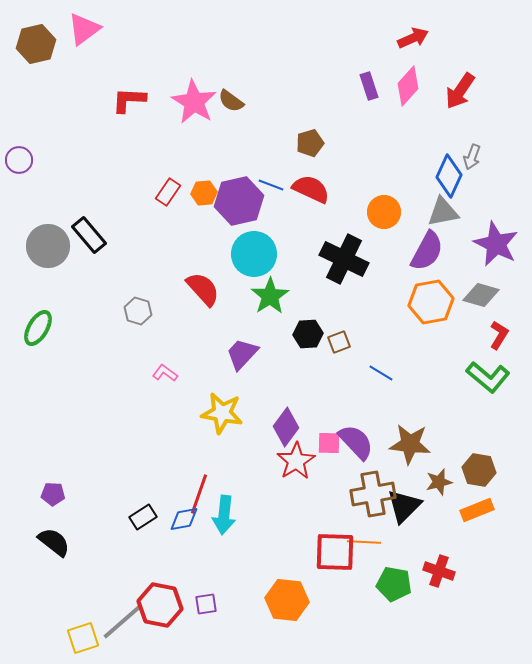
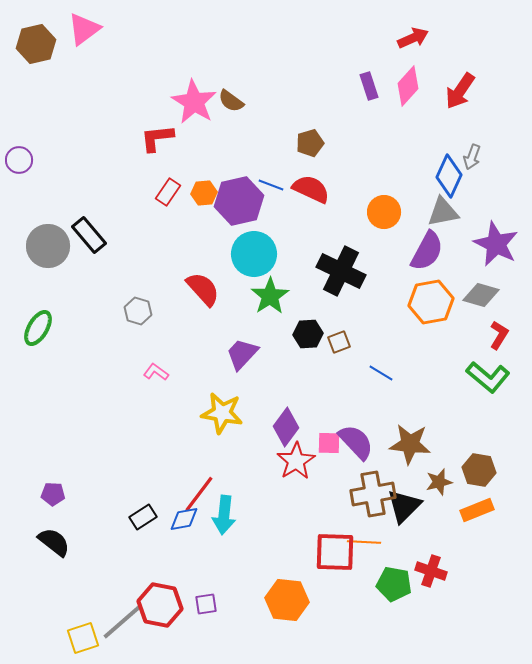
red L-shape at (129, 100): moved 28 px right, 38 px down; rotated 9 degrees counterclockwise
black cross at (344, 259): moved 3 px left, 12 px down
pink L-shape at (165, 373): moved 9 px left, 1 px up
red line at (199, 494): rotated 18 degrees clockwise
red cross at (439, 571): moved 8 px left
